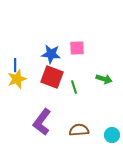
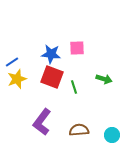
blue line: moved 3 px left, 3 px up; rotated 56 degrees clockwise
